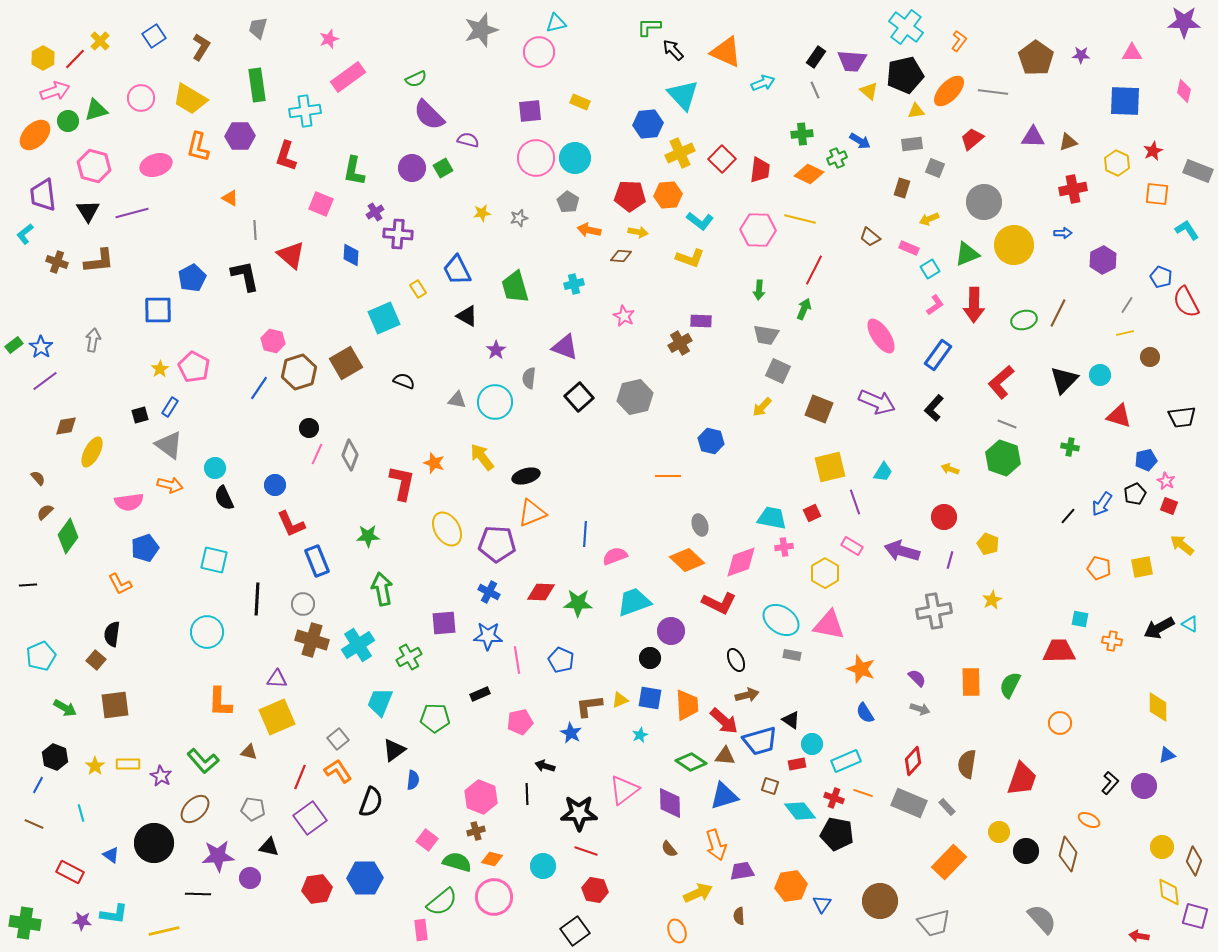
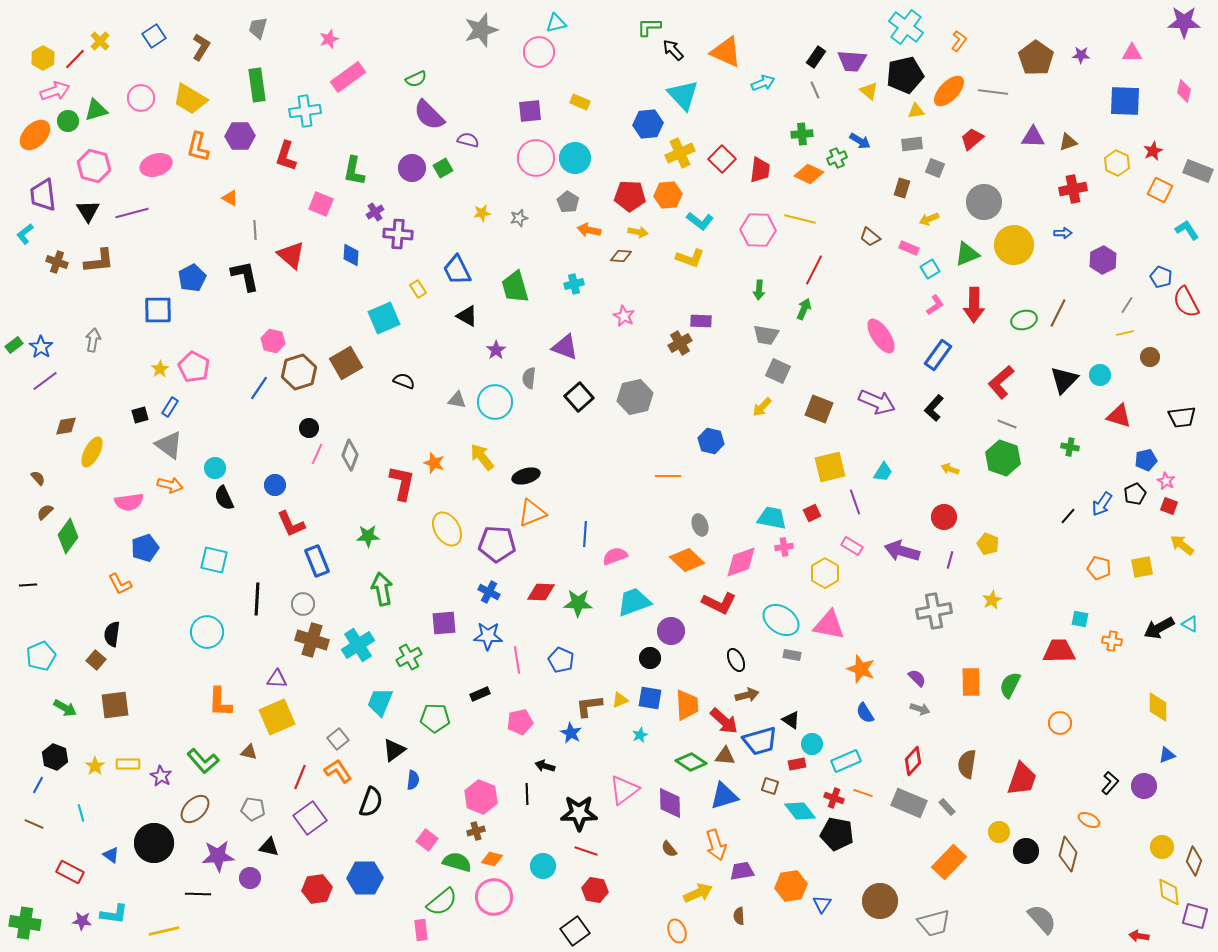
orange square at (1157, 194): moved 3 px right, 4 px up; rotated 20 degrees clockwise
